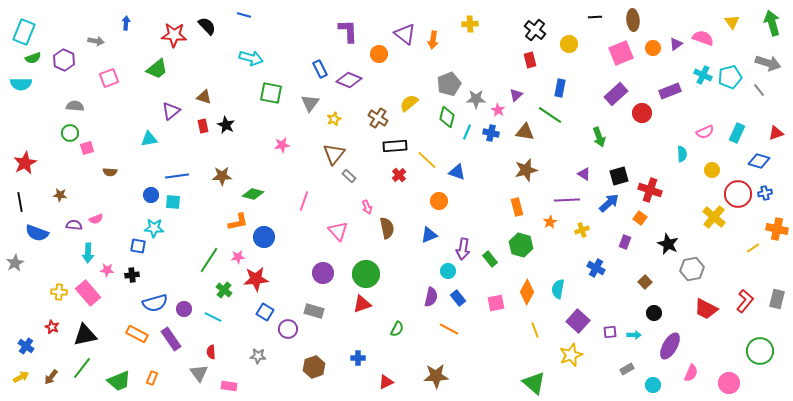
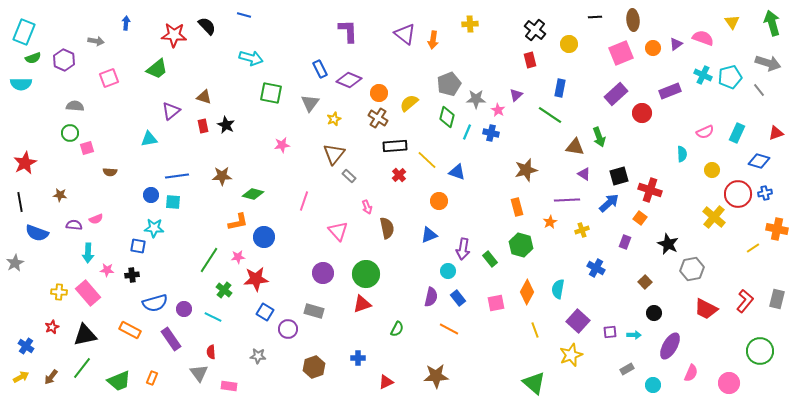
orange circle at (379, 54): moved 39 px down
brown triangle at (525, 132): moved 50 px right, 15 px down
red star at (52, 327): rotated 24 degrees clockwise
orange rectangle at (137, 334): moved 7 px left, 4 px up
